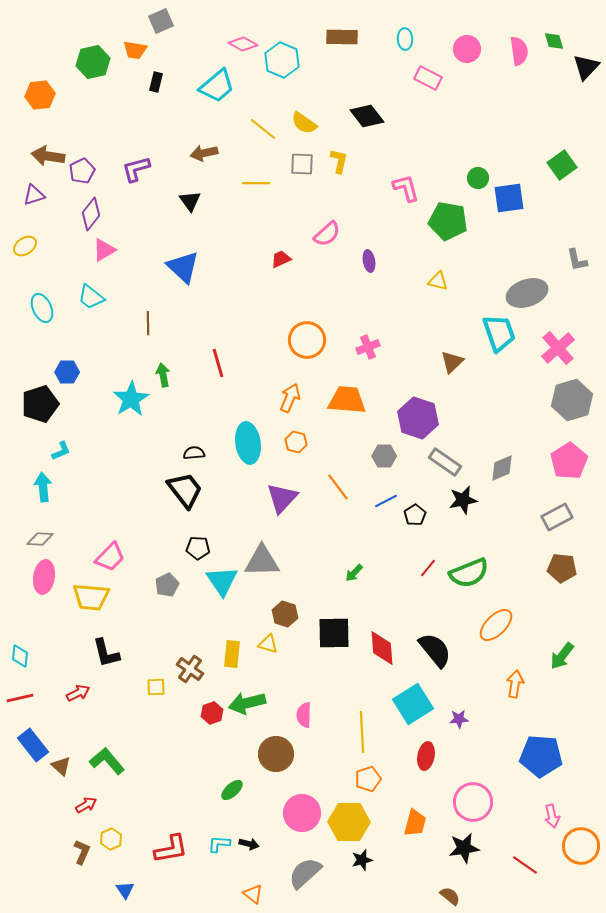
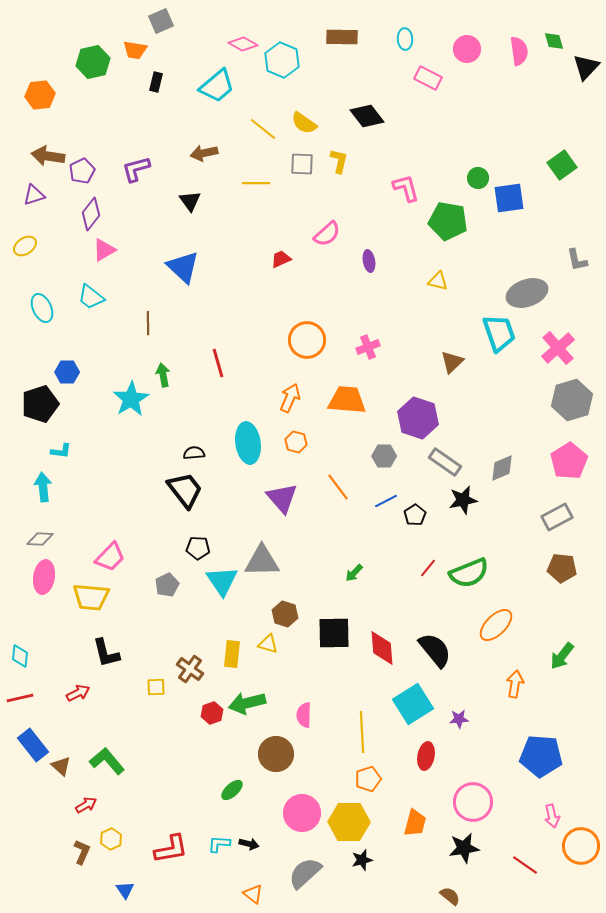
cyan L-shape at (61, 451): rotated 30 degrees clockwise
purple triangle at (282, 498): rotated 24 degrees counterclockwise
